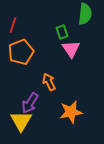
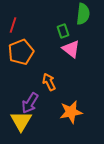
green semicircle: moved 2 px left
green rectangle: moved 1 px right, 1 px up
pink triangle: rotated 18 degrees counterclockwise
